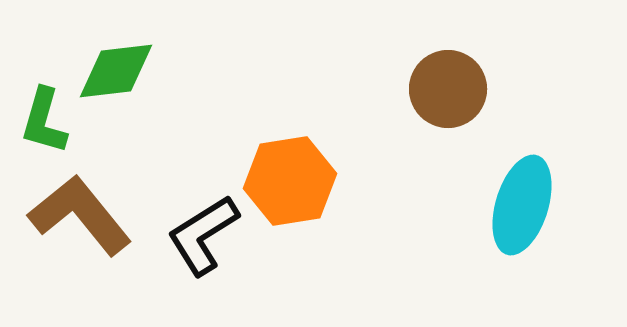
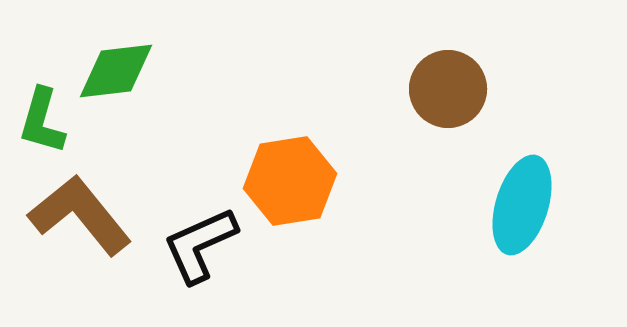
green L-shape: moved 2 px left
black L-shape: moved 3 px left, 10 px down; rotated 8 degrees clockwise
